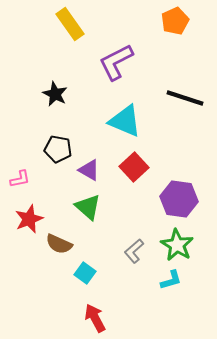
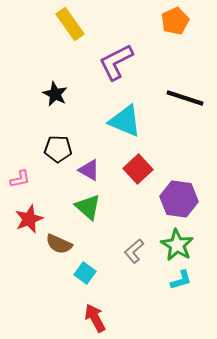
black pentagon: rotated 8 degrees counterclockwise
red square: moved 4 px right, 2 px down
cyan L-shape: moved 10 px right
